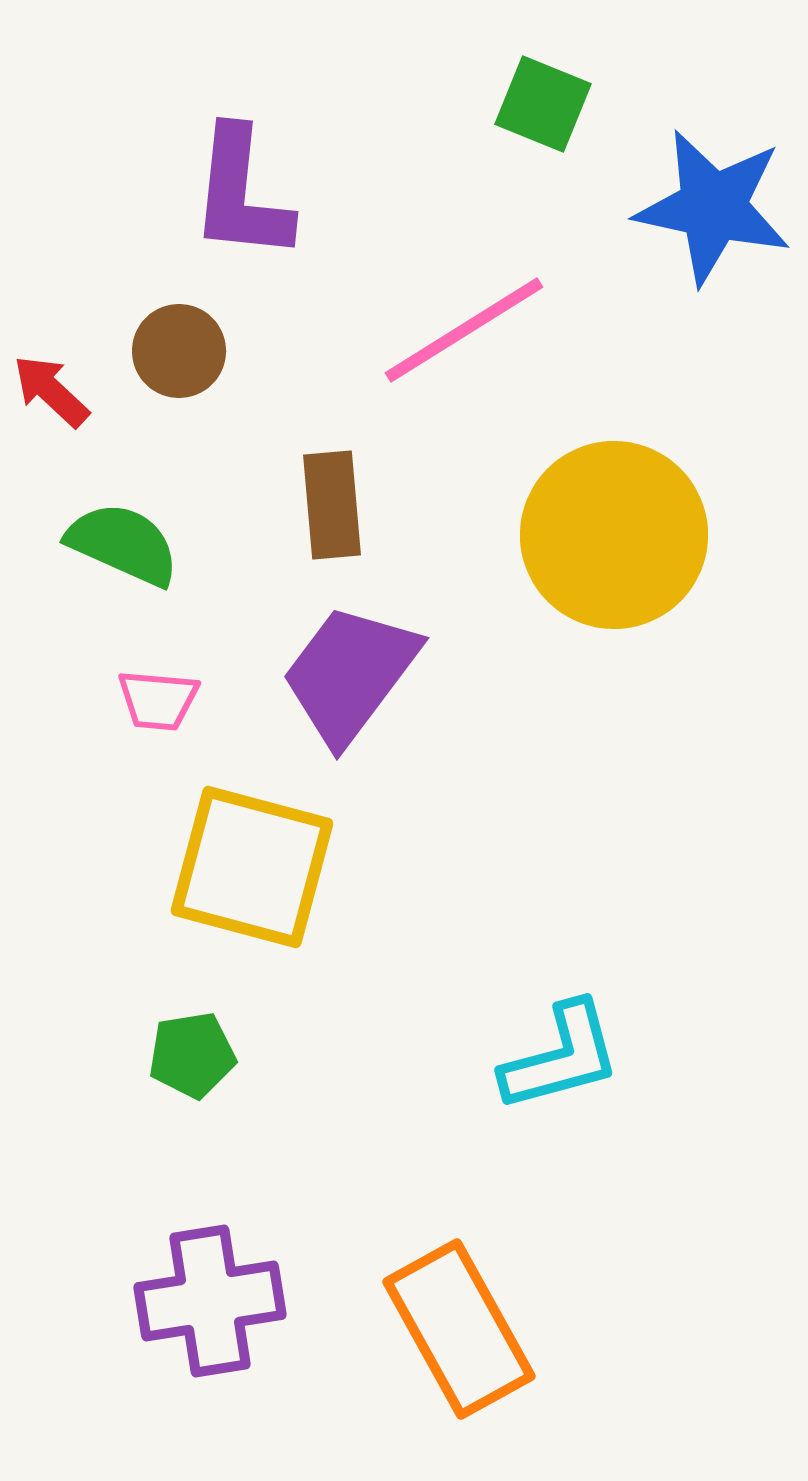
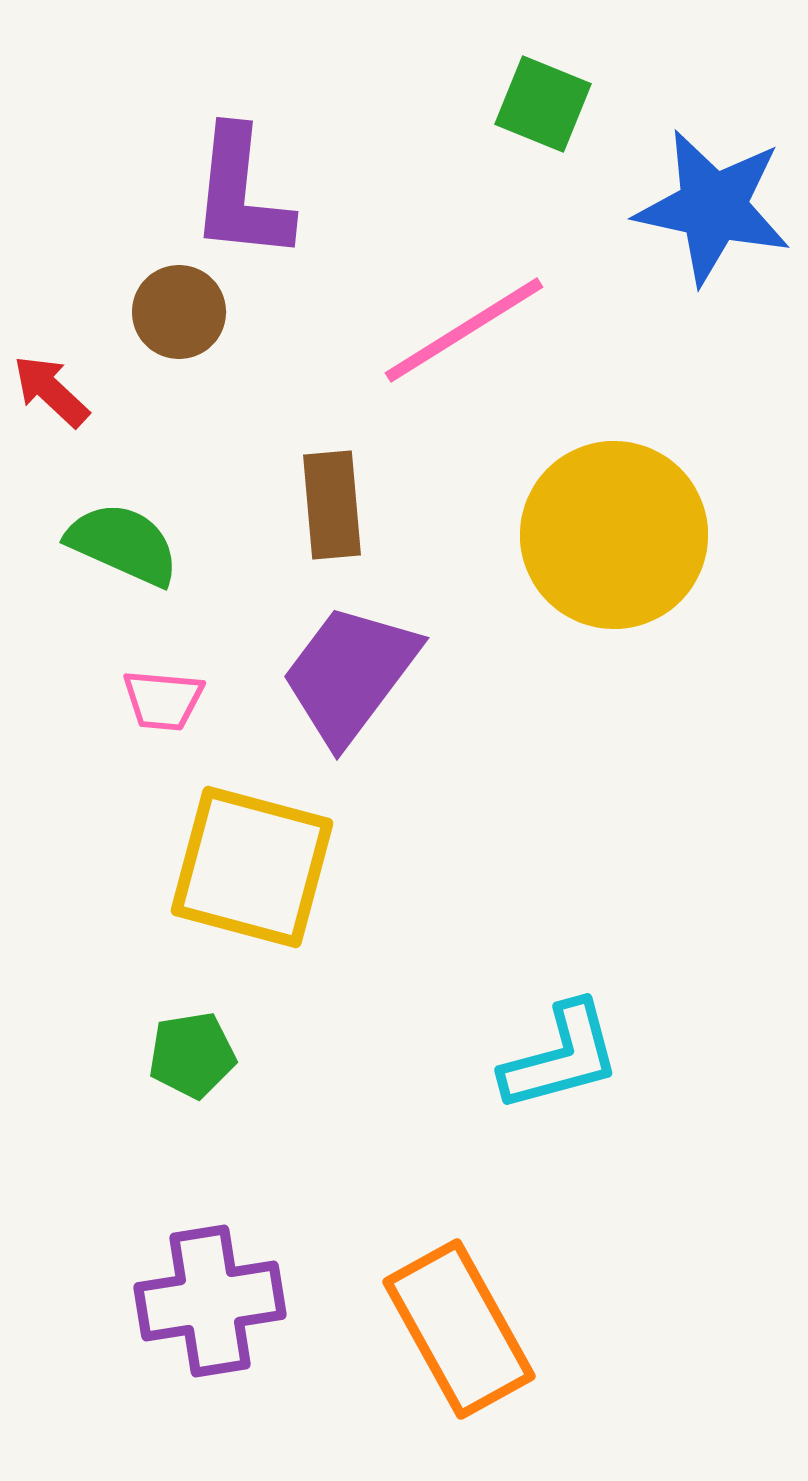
brown circle: moved 39 px up
pink trapezoid: moved 5 px right
